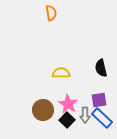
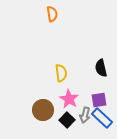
orange semicircle: moved 1 px right, 1 px down
yellow semicircle: rotated 84 degrees clockwise
pink star: moved 1 px right, 5 px up
gray arrow: rotated 14 degrees clockwise
